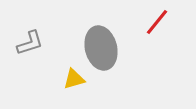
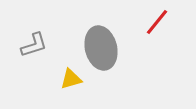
gray L-shape: moved 4 px right, 2 px down
yellow triangle: moved 3 px left
